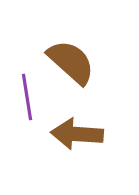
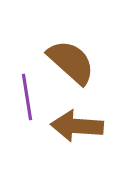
brown arrow: moved 8 px up
